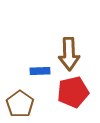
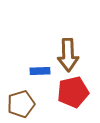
brown arrow: moved 1 px left, 1 px down
brown pentagon: moved 1 px right; rotated 20 degrees clockwise
